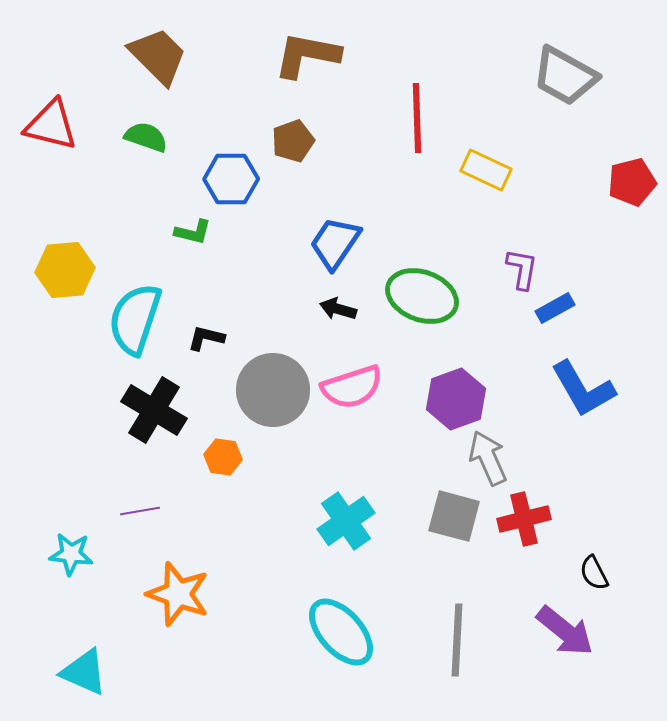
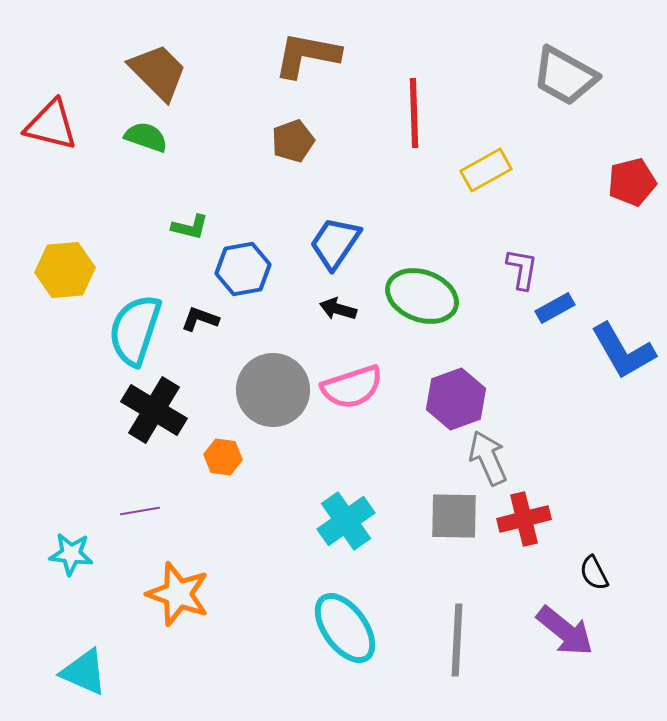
brown trapezoid: moved 16 px down
red line: moved 3 px left, 5 px up
yellow rectangle: rotated 54 degrees counterclockwise
blue hexagon: moved 12 px right, 90 px down; rotated 10 degrees counterclockwise
green L-shape: moved 3 px left, 5 px up
cyan semicircle: moved 11 px down
black L-shape: moved 6 px left, 19 px up; rotated 6 degrees clockwise
blue L-shape: moved 40 px right, 38 px up
gray square: rotated 14 degrees counterclockwise
cyan ellipse: moved 4 px right, 4 px up; rotated 6 degrees clockwise
